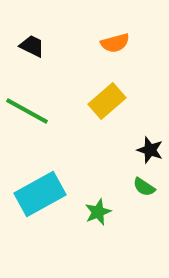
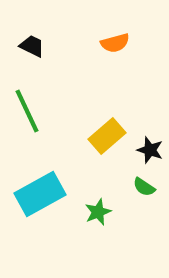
yellow rectangle: moved 35 px down
green line: rotated 36 degrees clockwise
